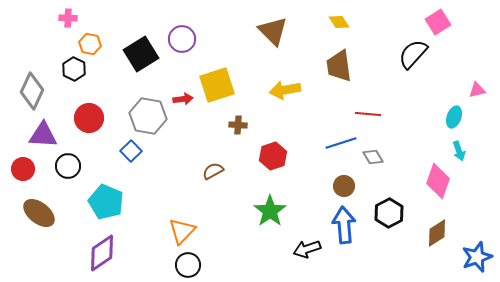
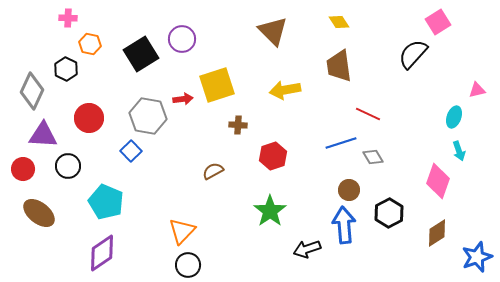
black hexagon at (74, 69): moved 8 px left
red line at (368, 114): rotated 20 degrees clockwise
brown circle at (344, 186): moved 5 px right, 4 px down
